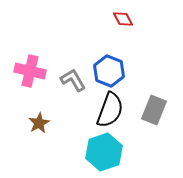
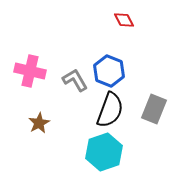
red diamond: moved 1 px right, 1 px down
gray L-shape: moved 2 px right
gray rectangle: moved 1 px up
